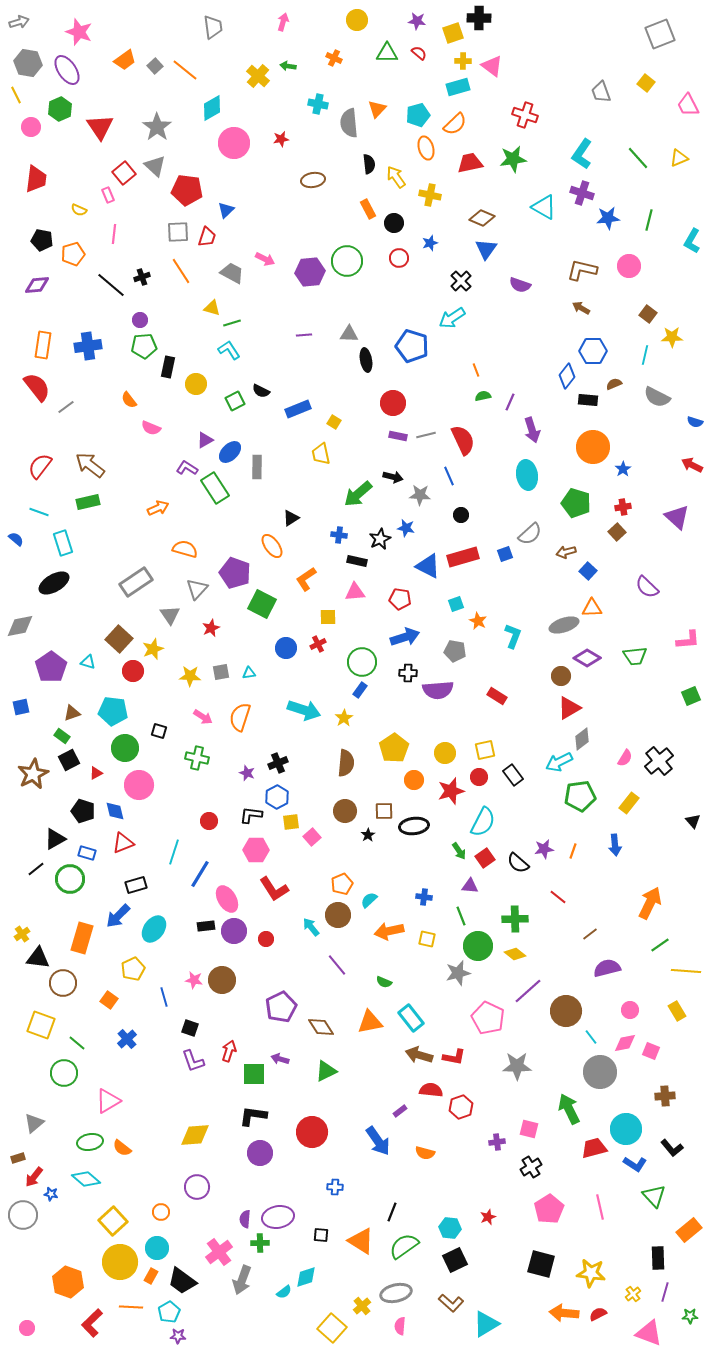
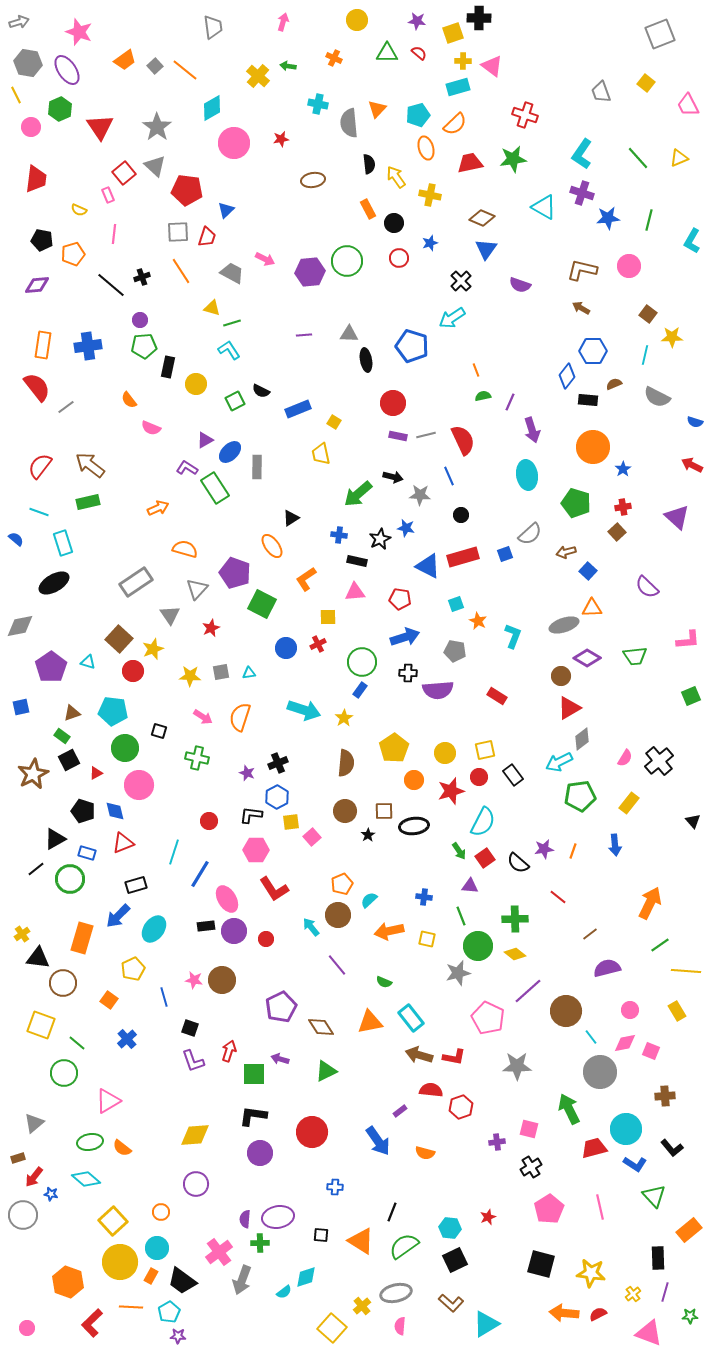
purple circle at (197, 1187): moved 1 px left, 3 px up
